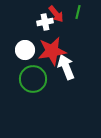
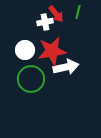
white arrow: rotated 100 degrees clockwise
green circle: moved 2 px left
